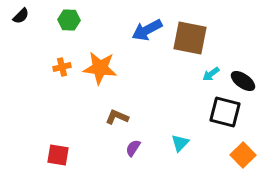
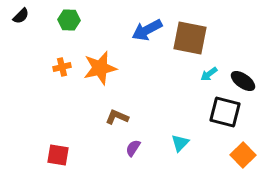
orange star: rotated 20 degrees counterclockwise
cyan arrow: moved 2 px left
